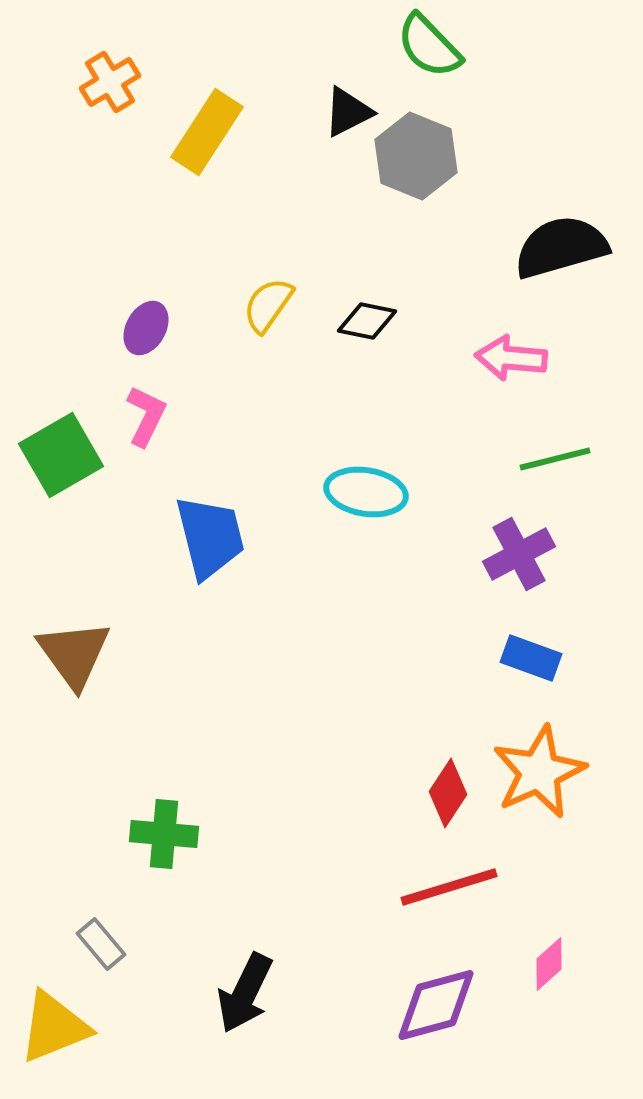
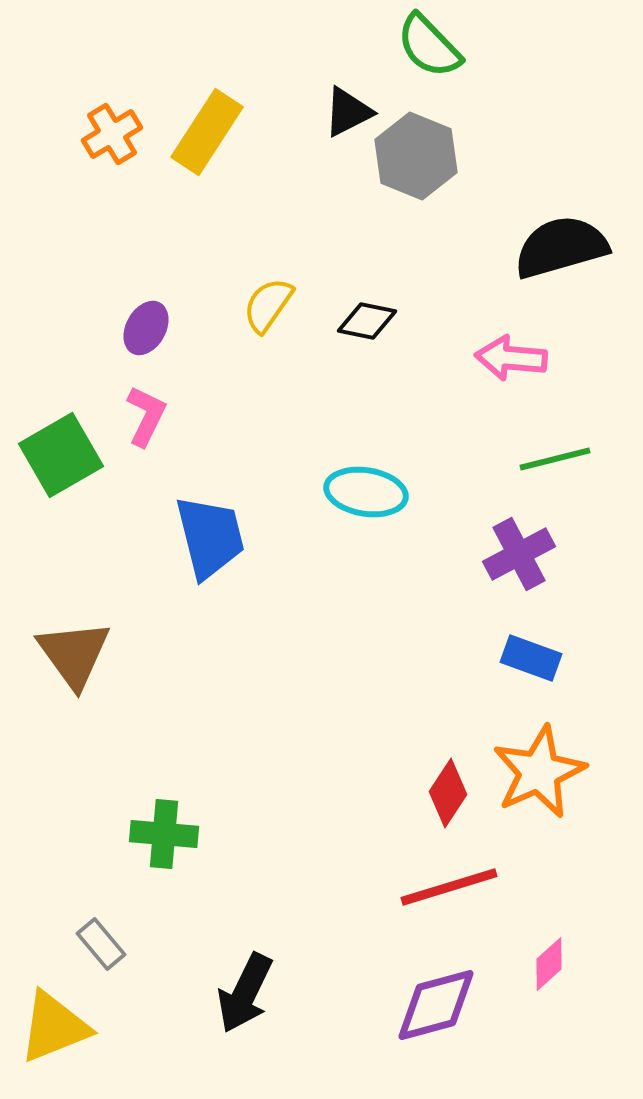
orange cross: moved 2 px right, 52 px down
